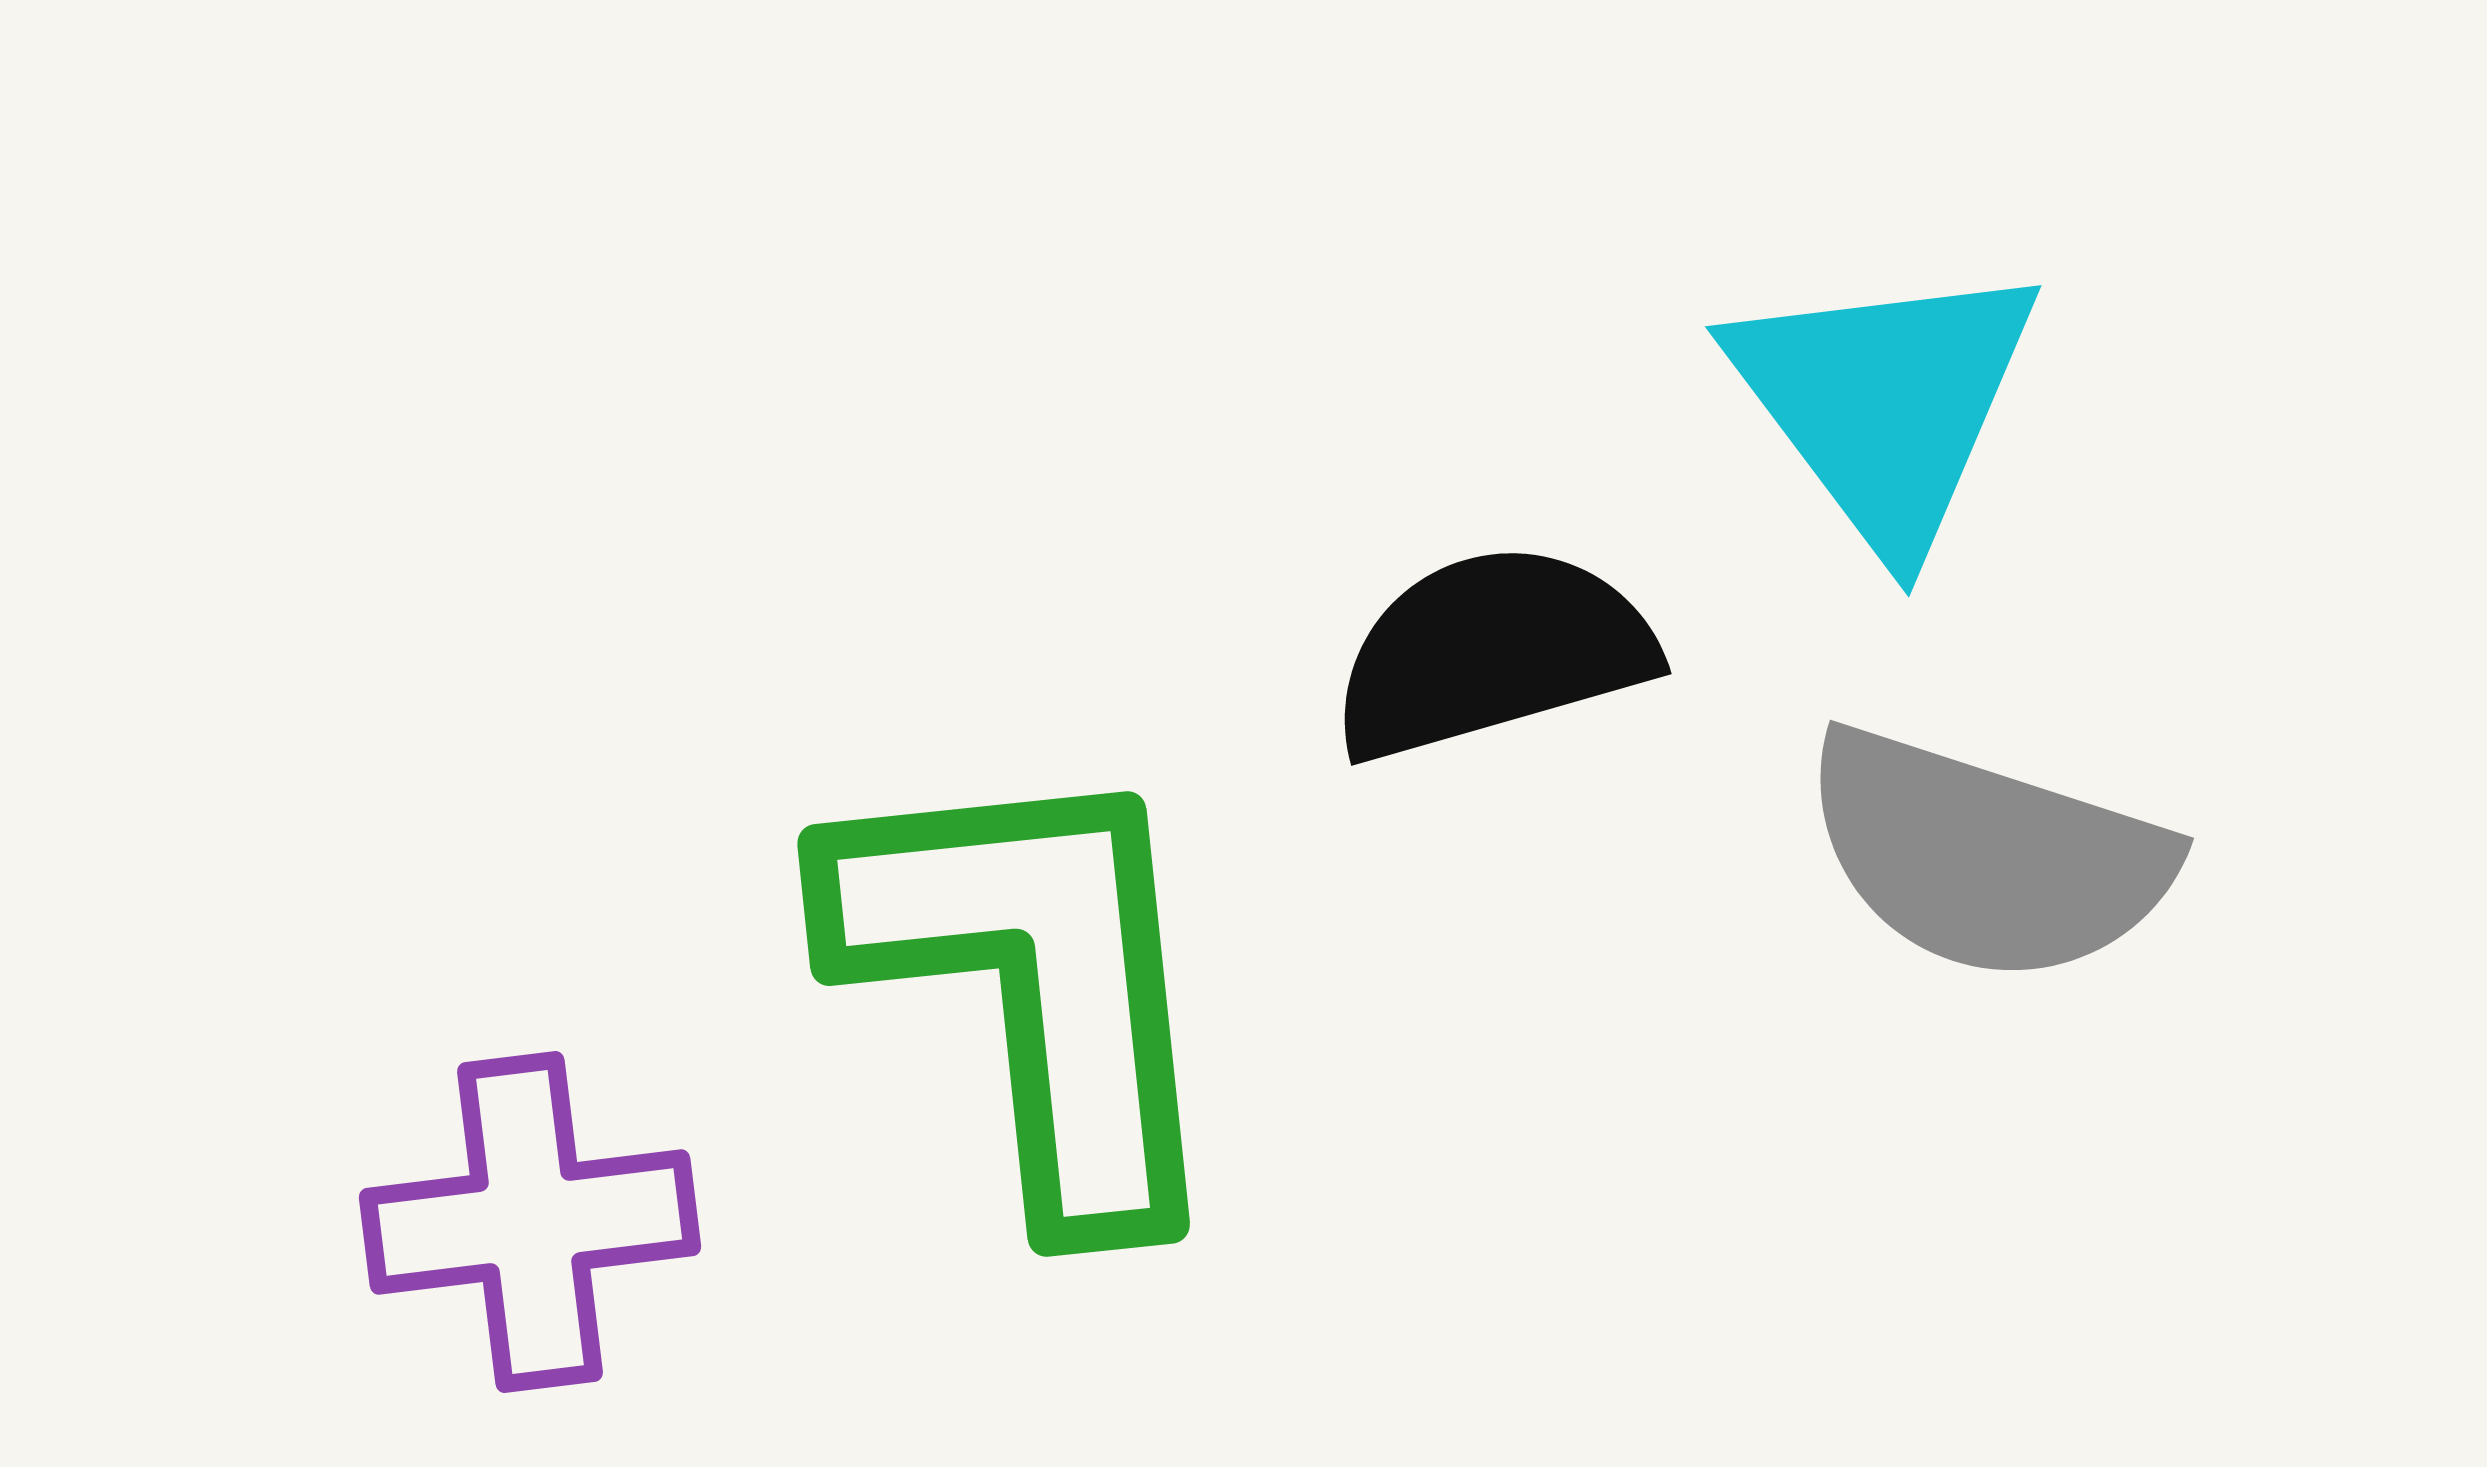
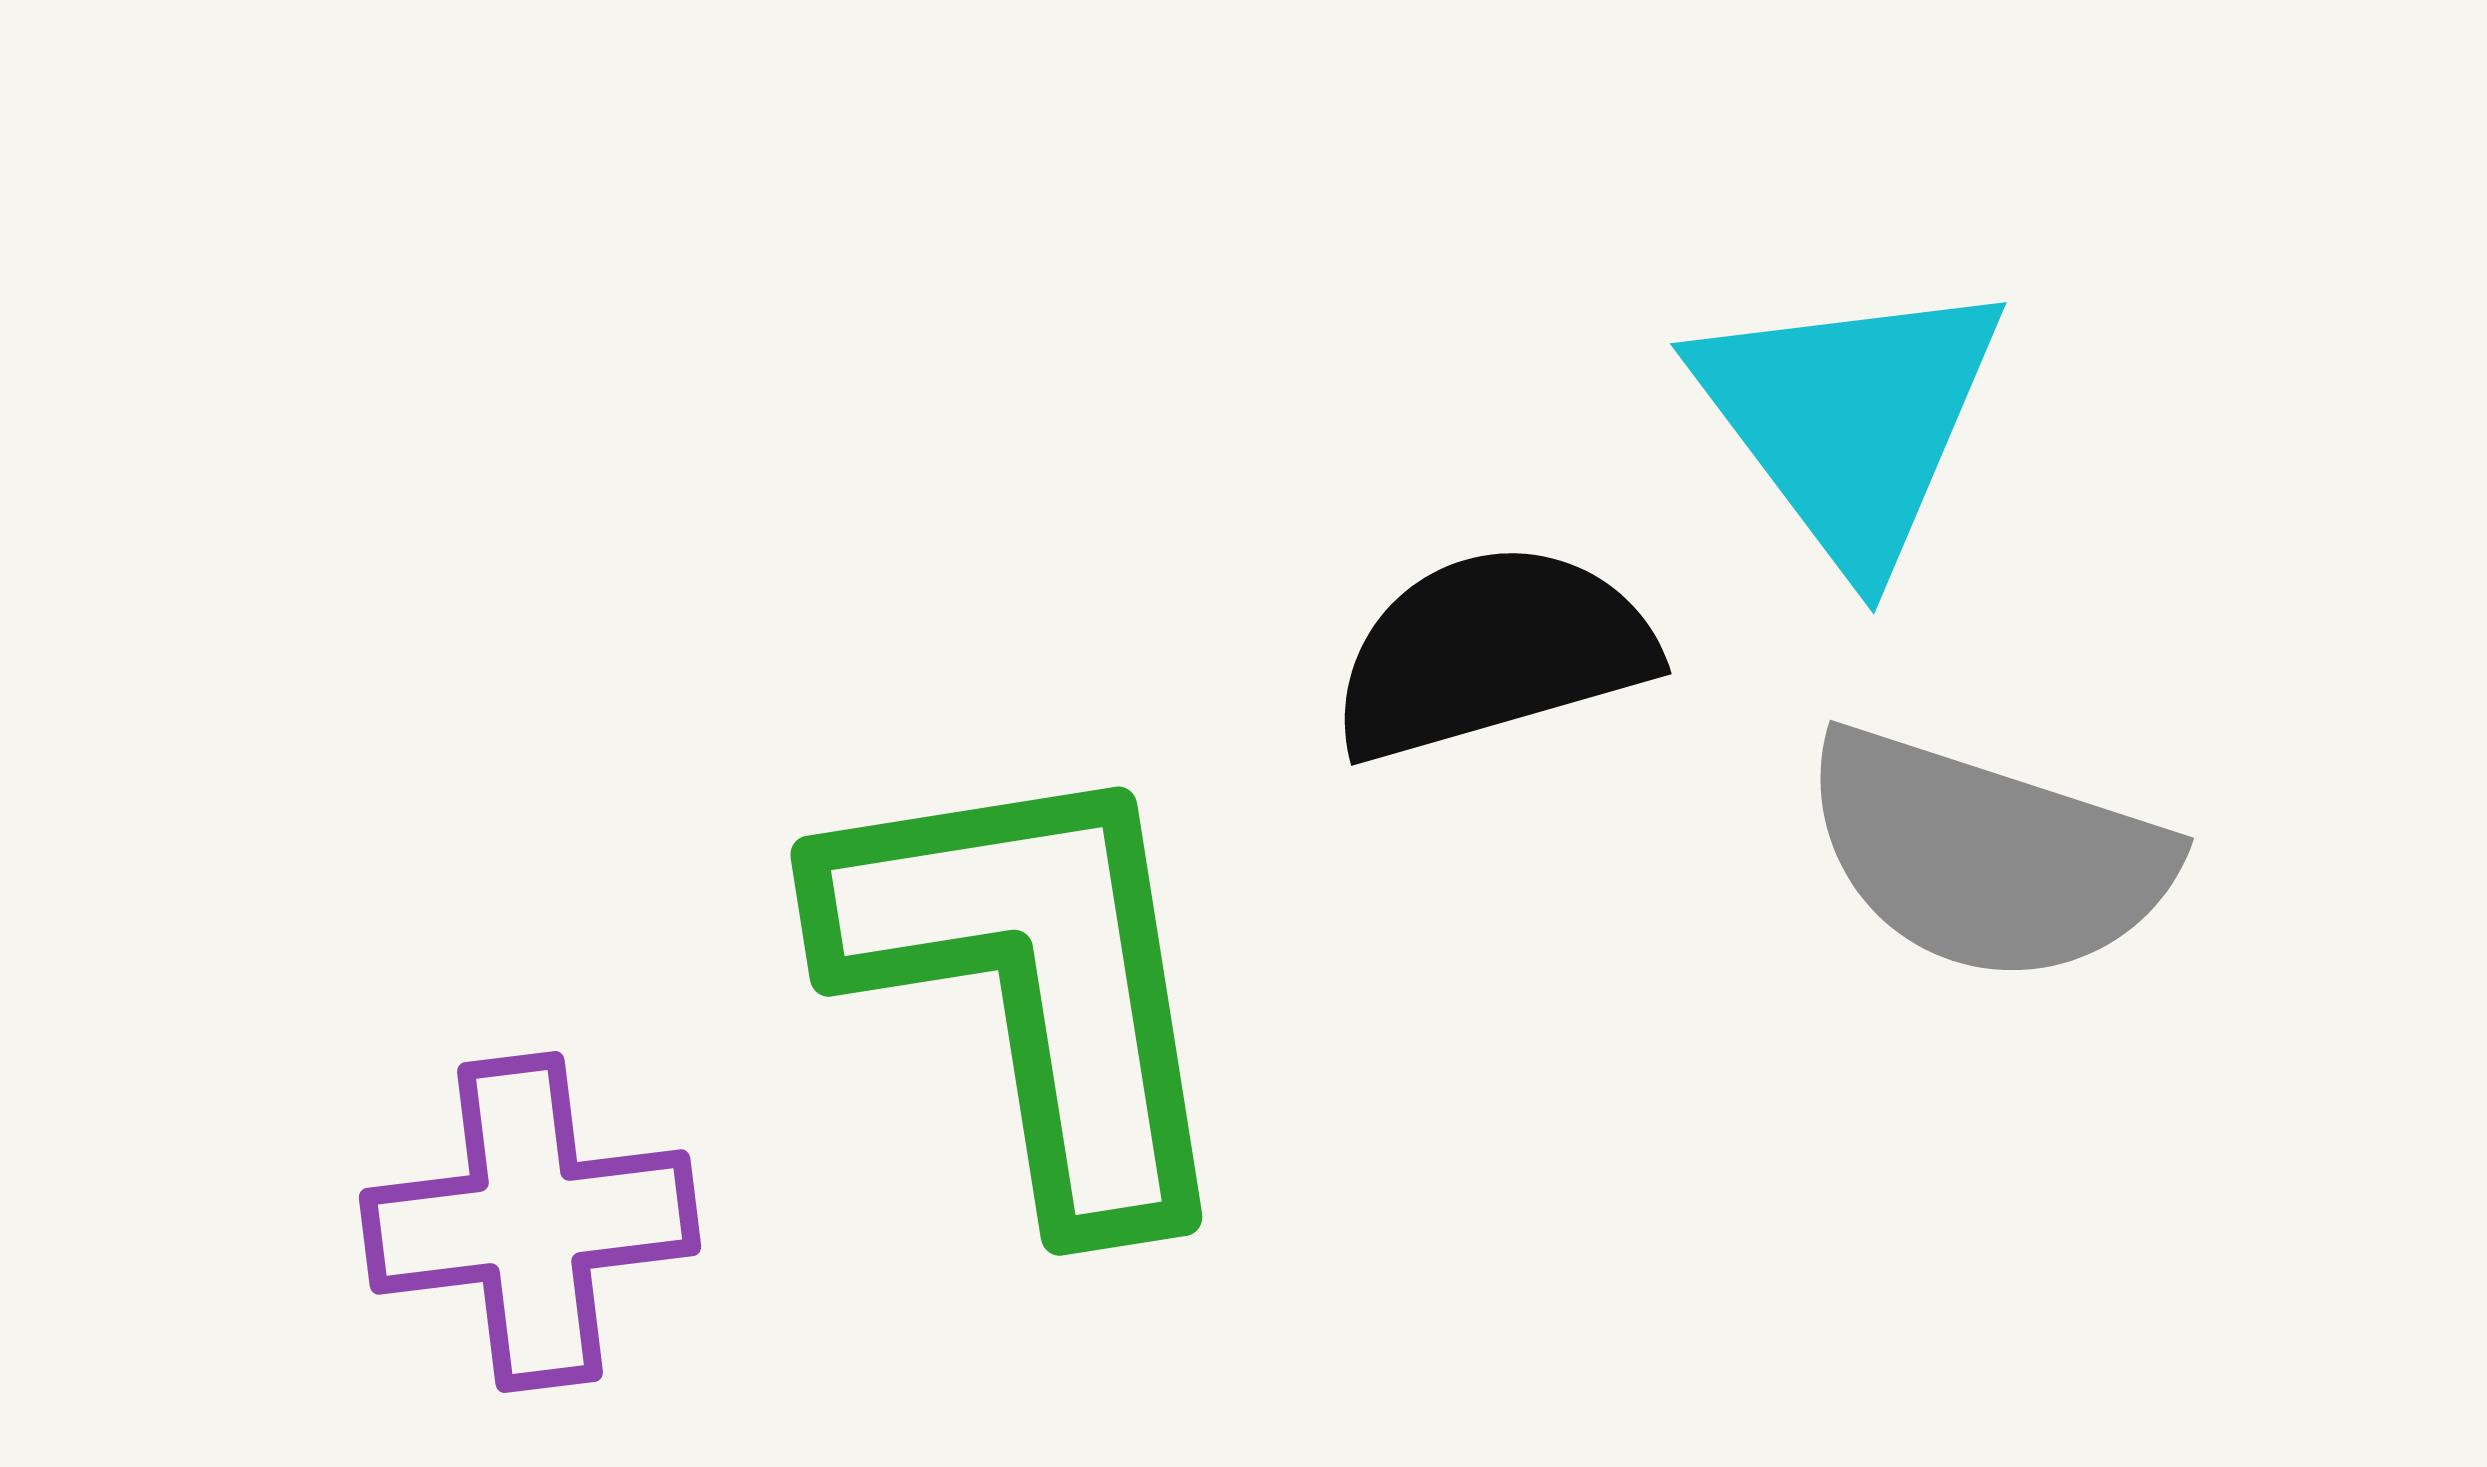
cyan triangle: moved 35 px left, 17 px down
green L-shape: rotated 3 degrees counterclockwise
